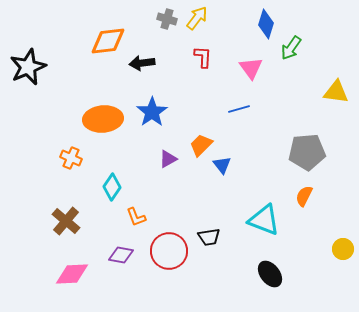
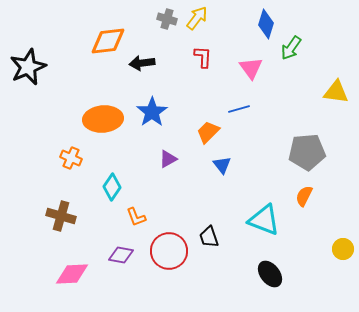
orange trapezoid: moved 7 px right, 13 px up
brown cross: moved 5 px left, 5 px up; rotated 24 degrees counterclockwise
black trapezoid: rotated 80 degrees clockwise
